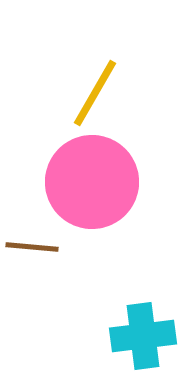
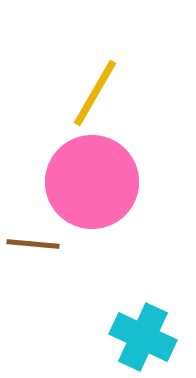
brown line: moved 1 px right, 3 px up
cyan cross: moved 1 px down; rotated 32 degrees clockwise
